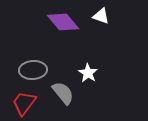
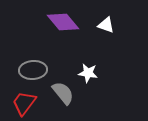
white triangle: moved 5 px right, 9 px down
white star: rotated 24 degrees counterclockwise
